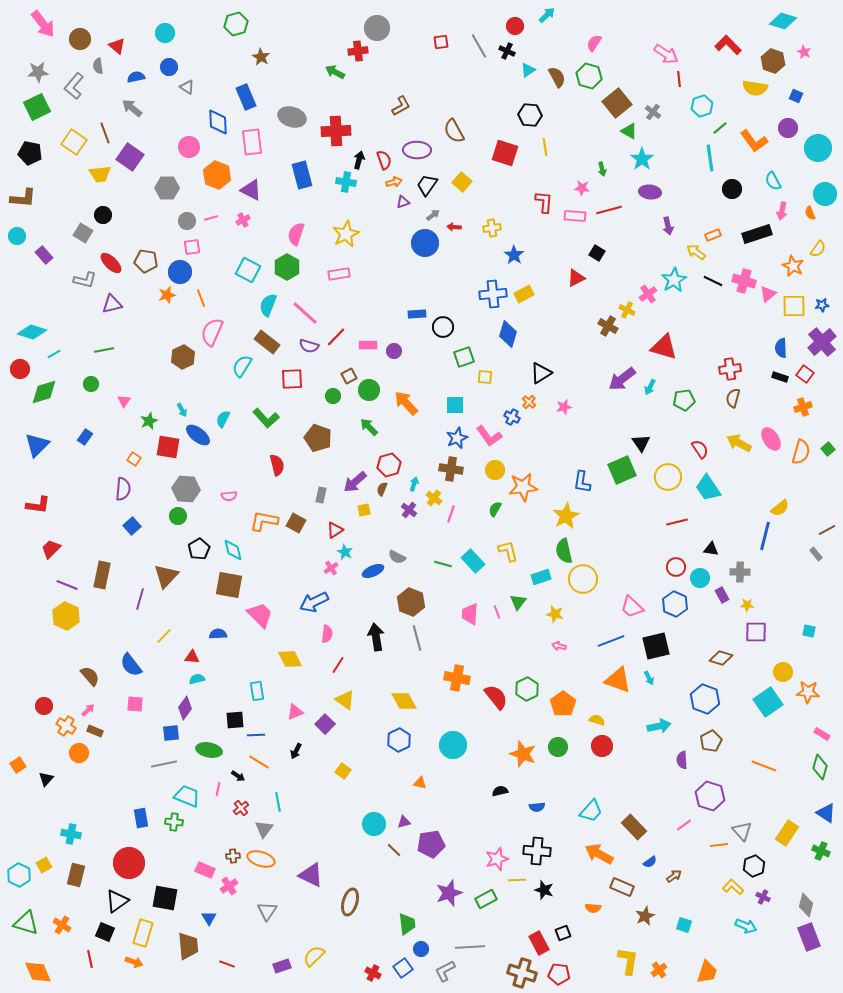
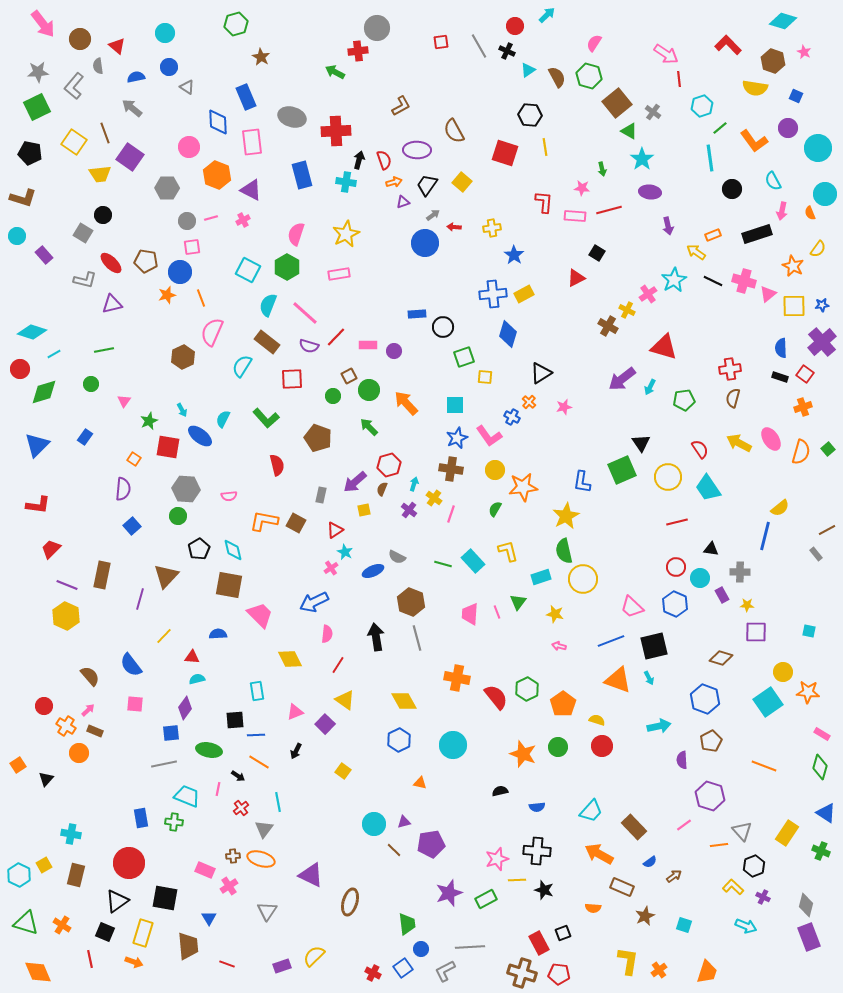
brown L-shape at (23, 198): rotated 12 degrees clockwise
blue ellipse at (198, 435): moved 2 px right, 1 px down
black square at (656, 646): moved 2 px left
